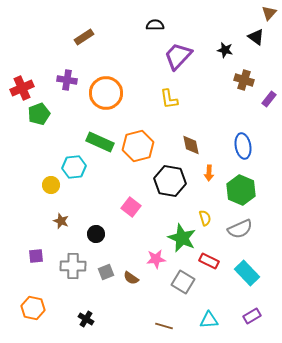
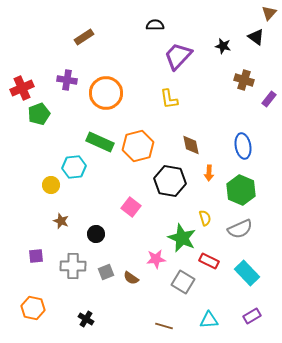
black star at (225, 50): moved 2 px left, 4 px up
